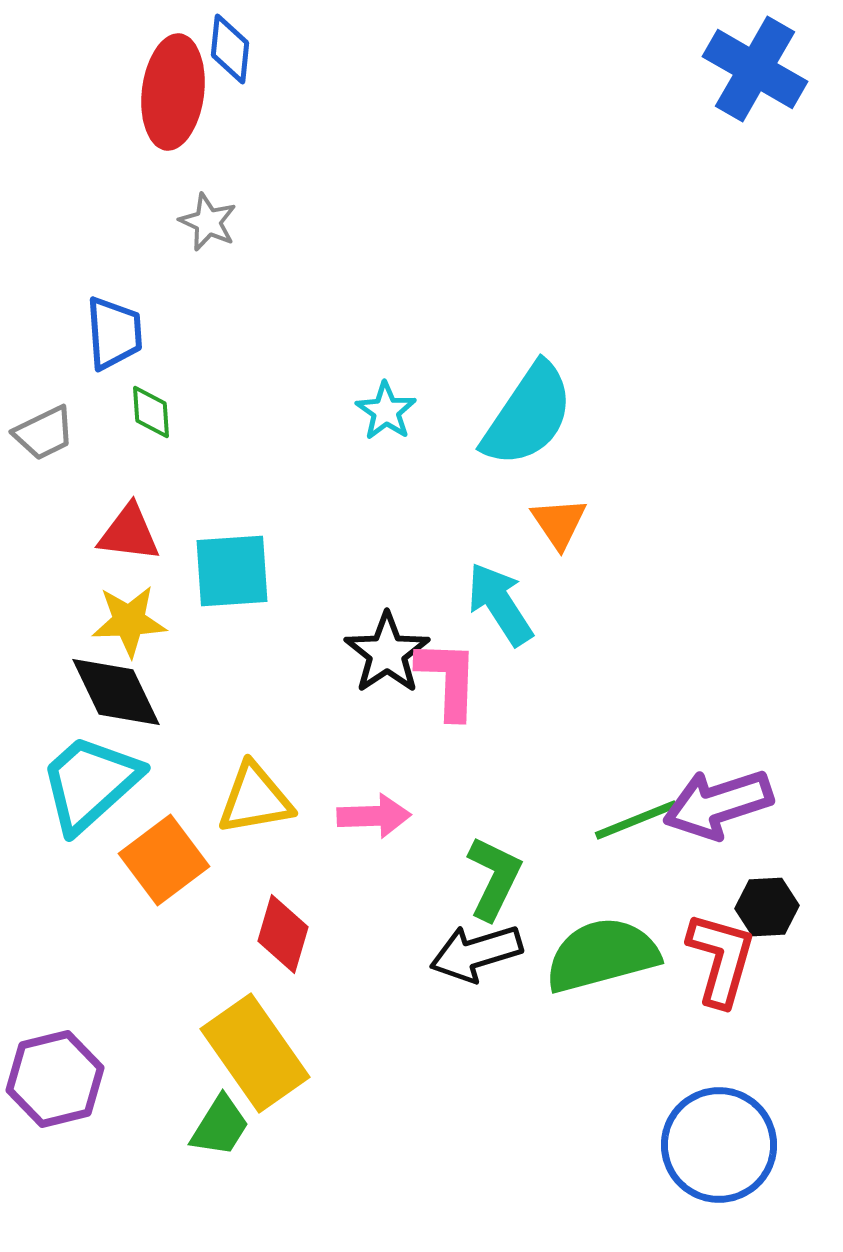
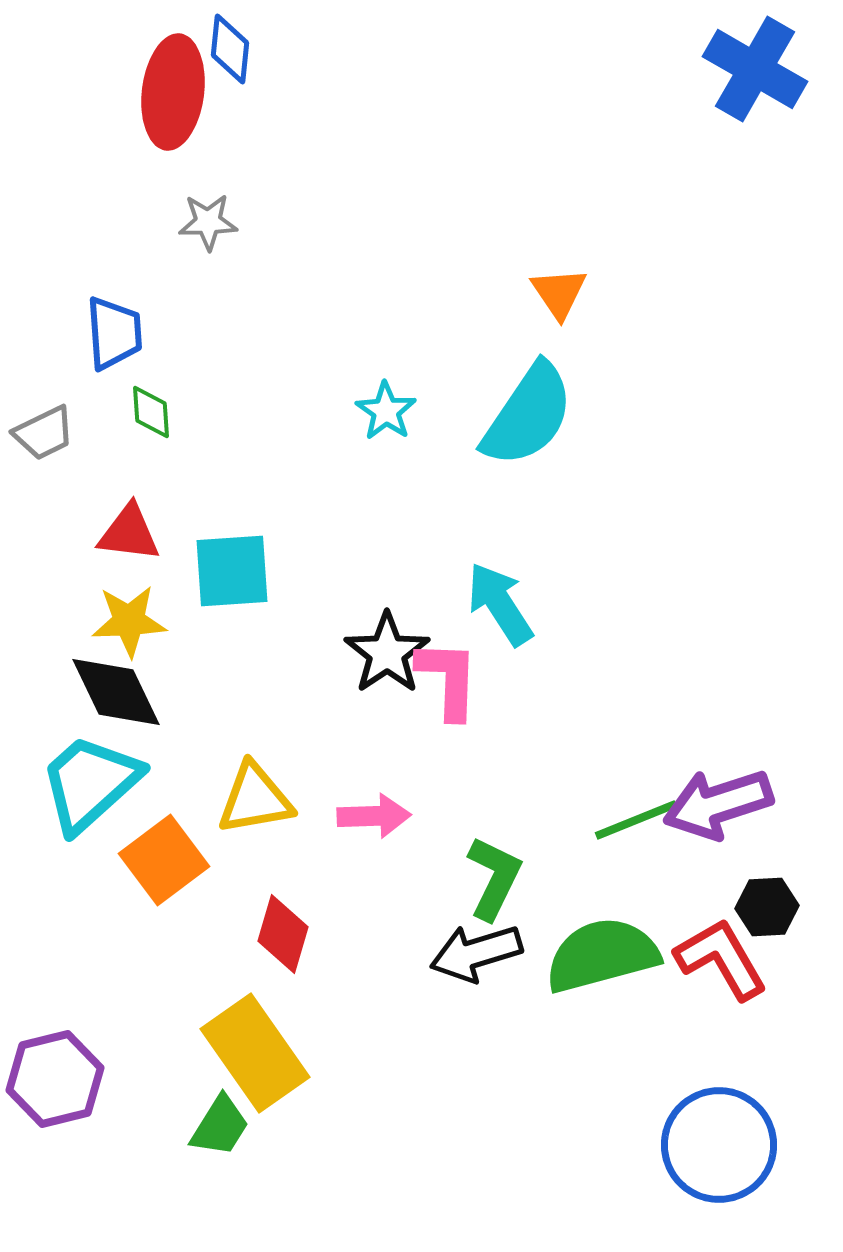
gray star: rotated 26 degrees counterclockwise
orange triangle: moved 230 px up
red L-shape: rotated 46 degrees counterclockwise
